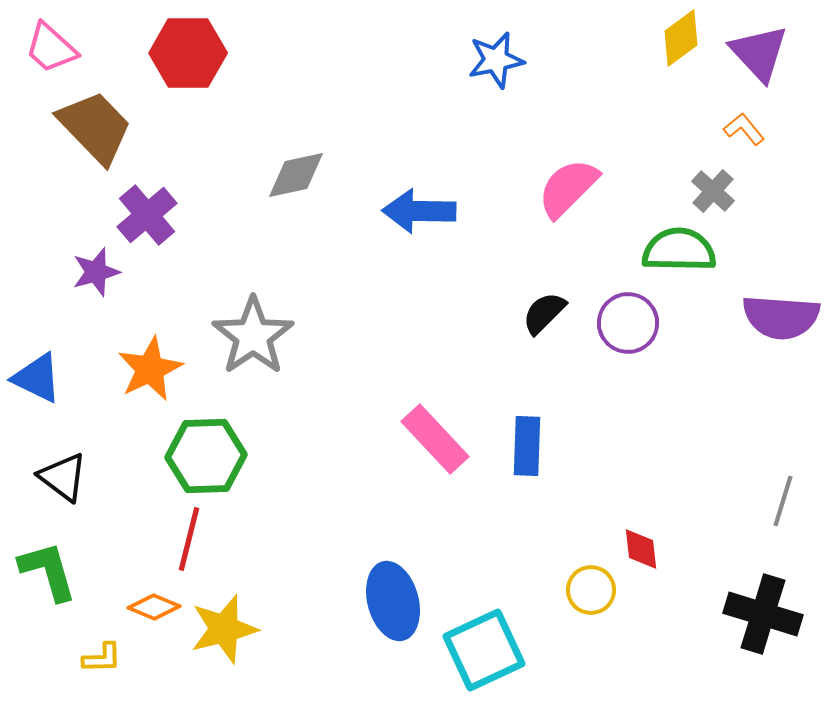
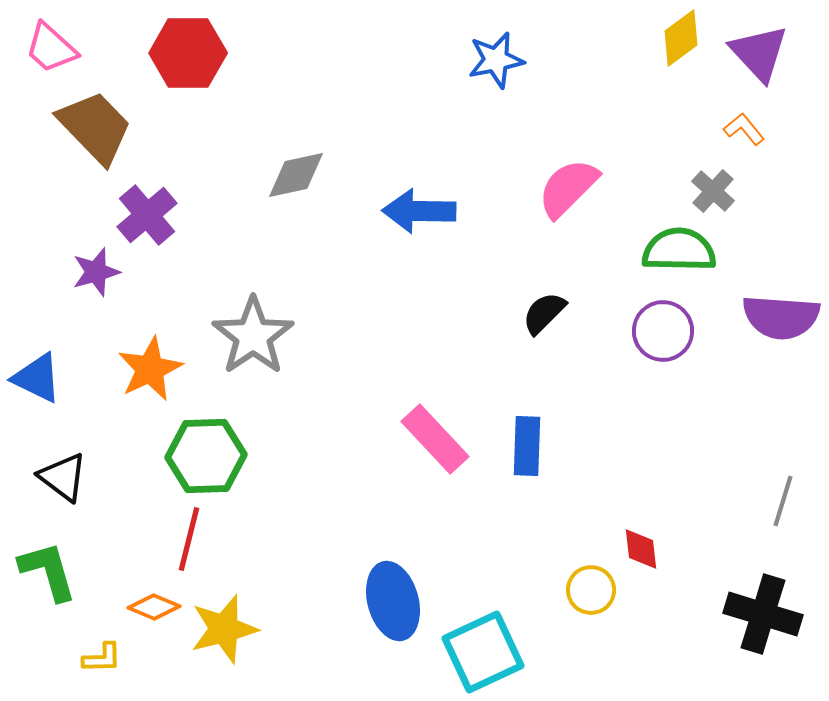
purple circle: moved 35 px right, 8 px down
cyan square: moved 1 px left, 2 px down
